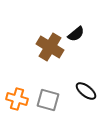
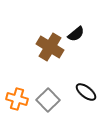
black ellipse: moved 1 px down
gray square: rotated 30 degrees clockwise
